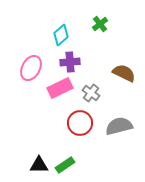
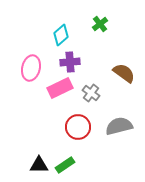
pink ellipse: rotated 15 degrees counterclockwise
brown semicircle: rotated 10 degrees clockwise
red circle: moved 2 px left, 4 px down
